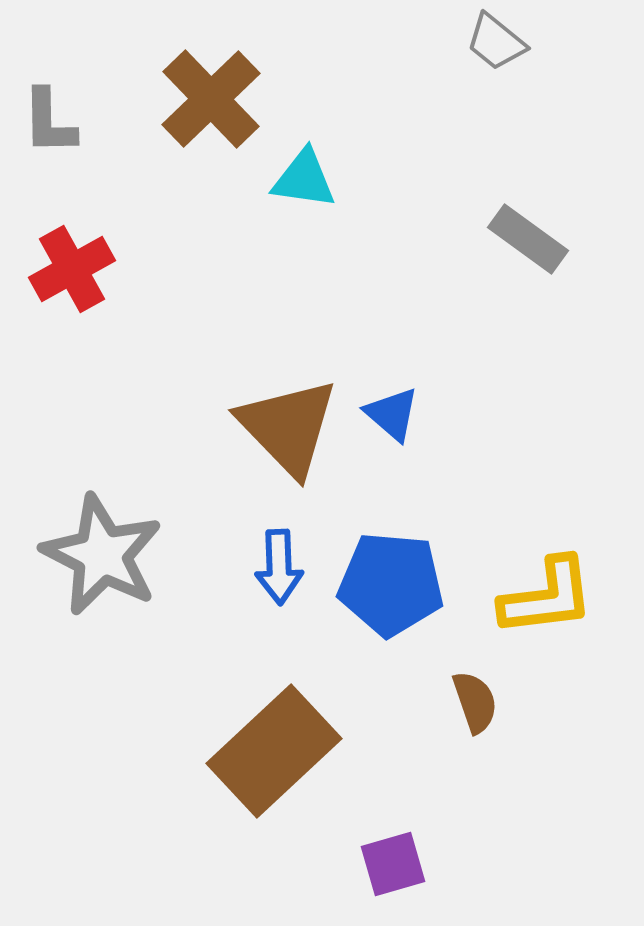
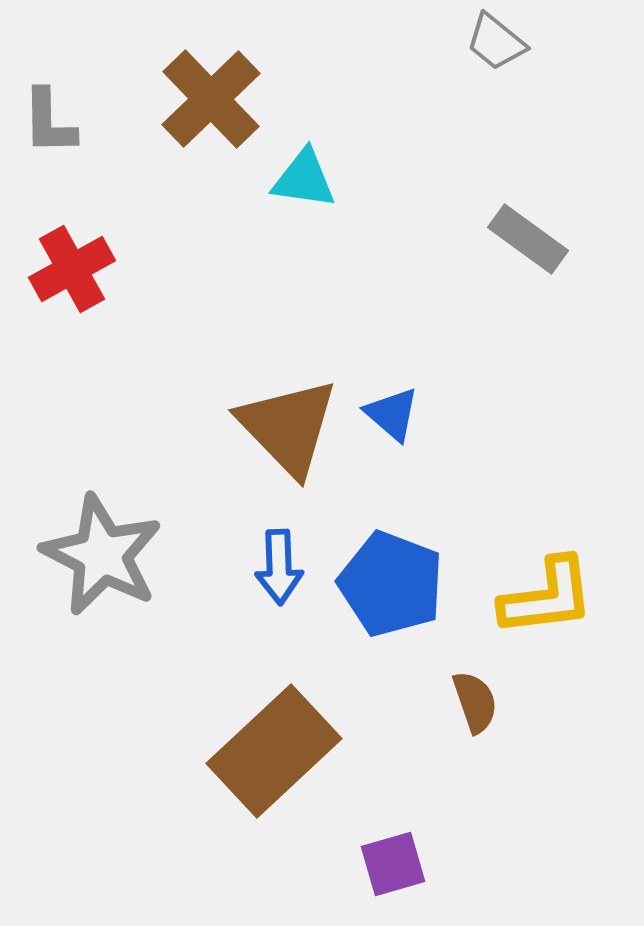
blue pentagon: rotated 16 degrees clockwise
